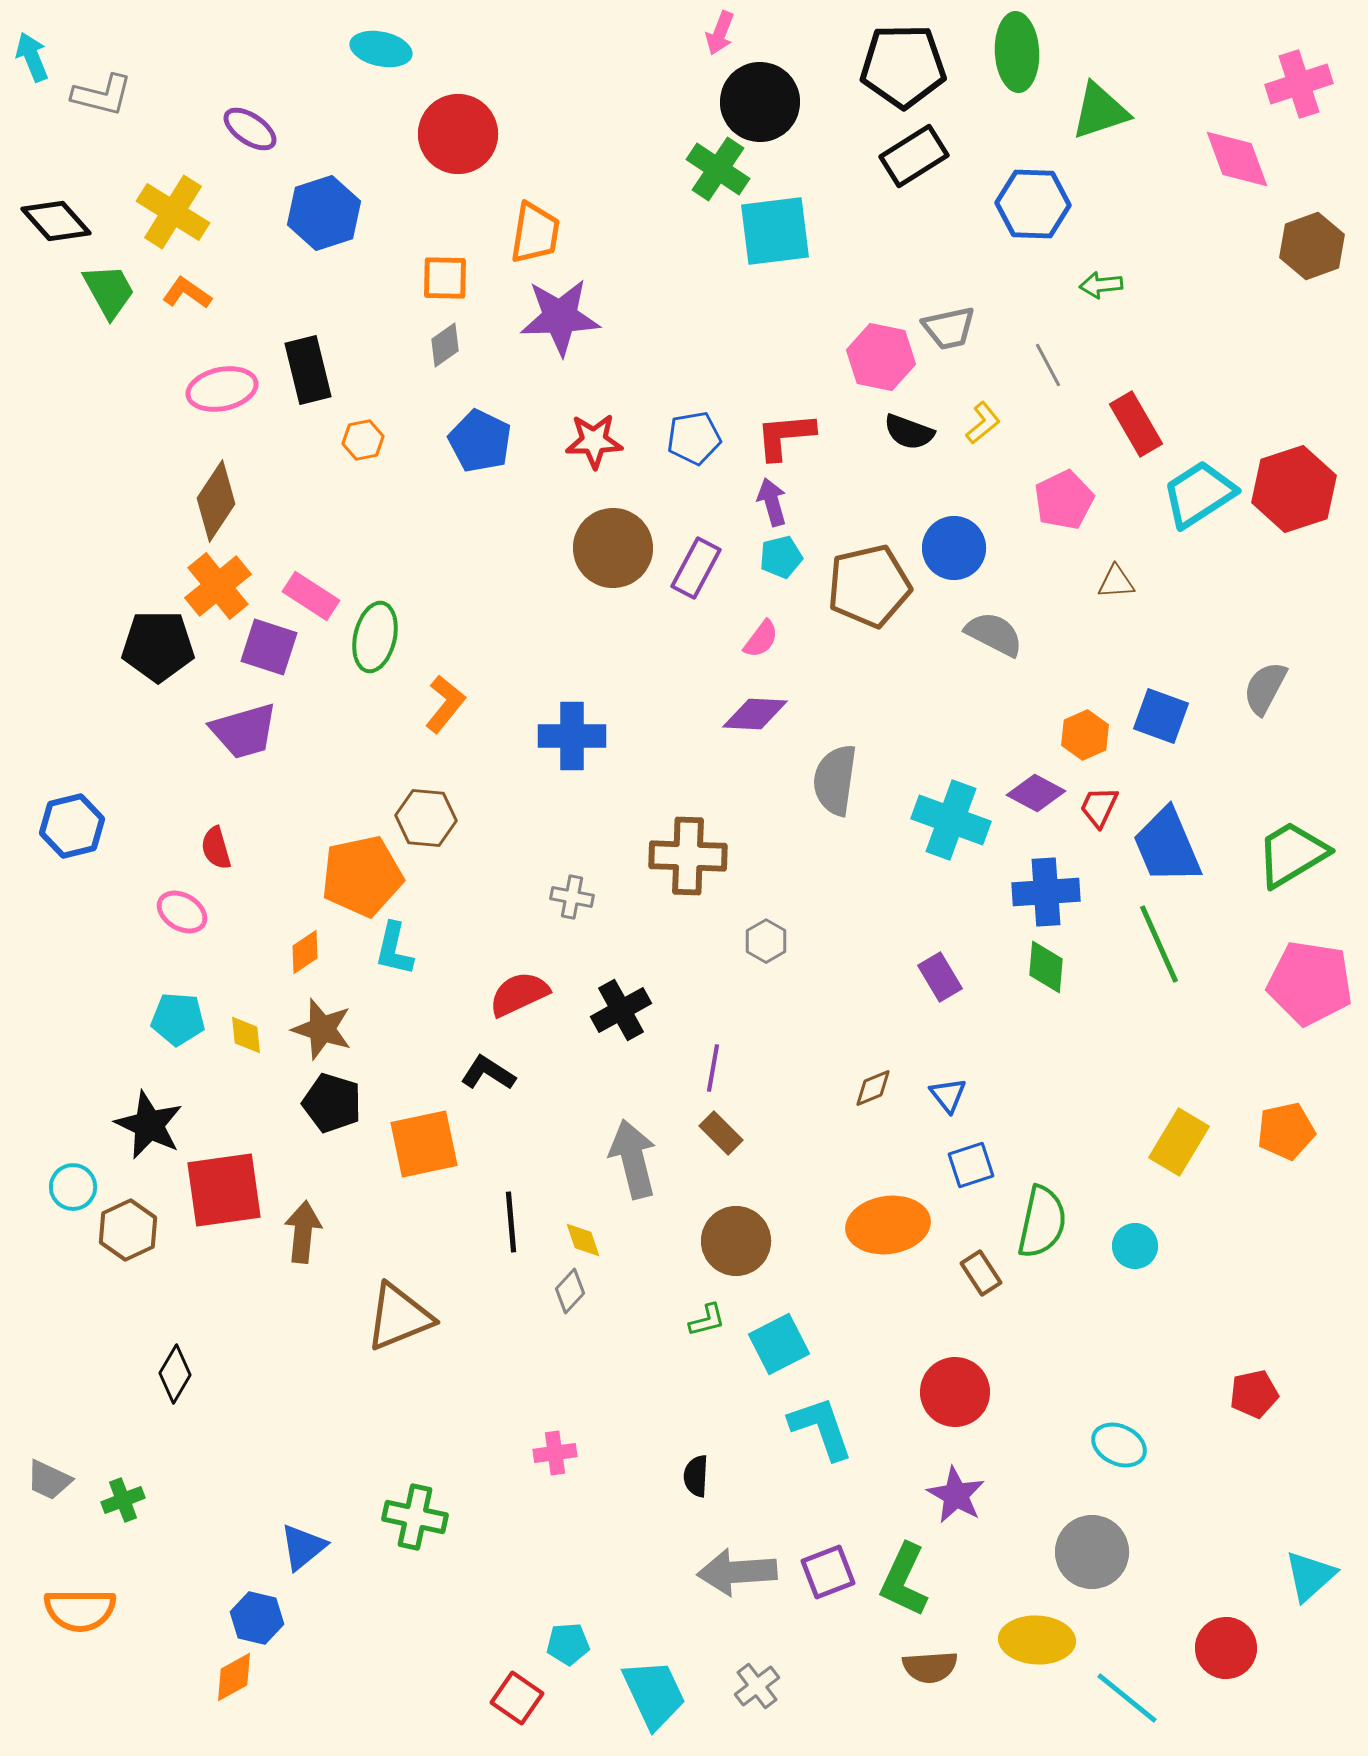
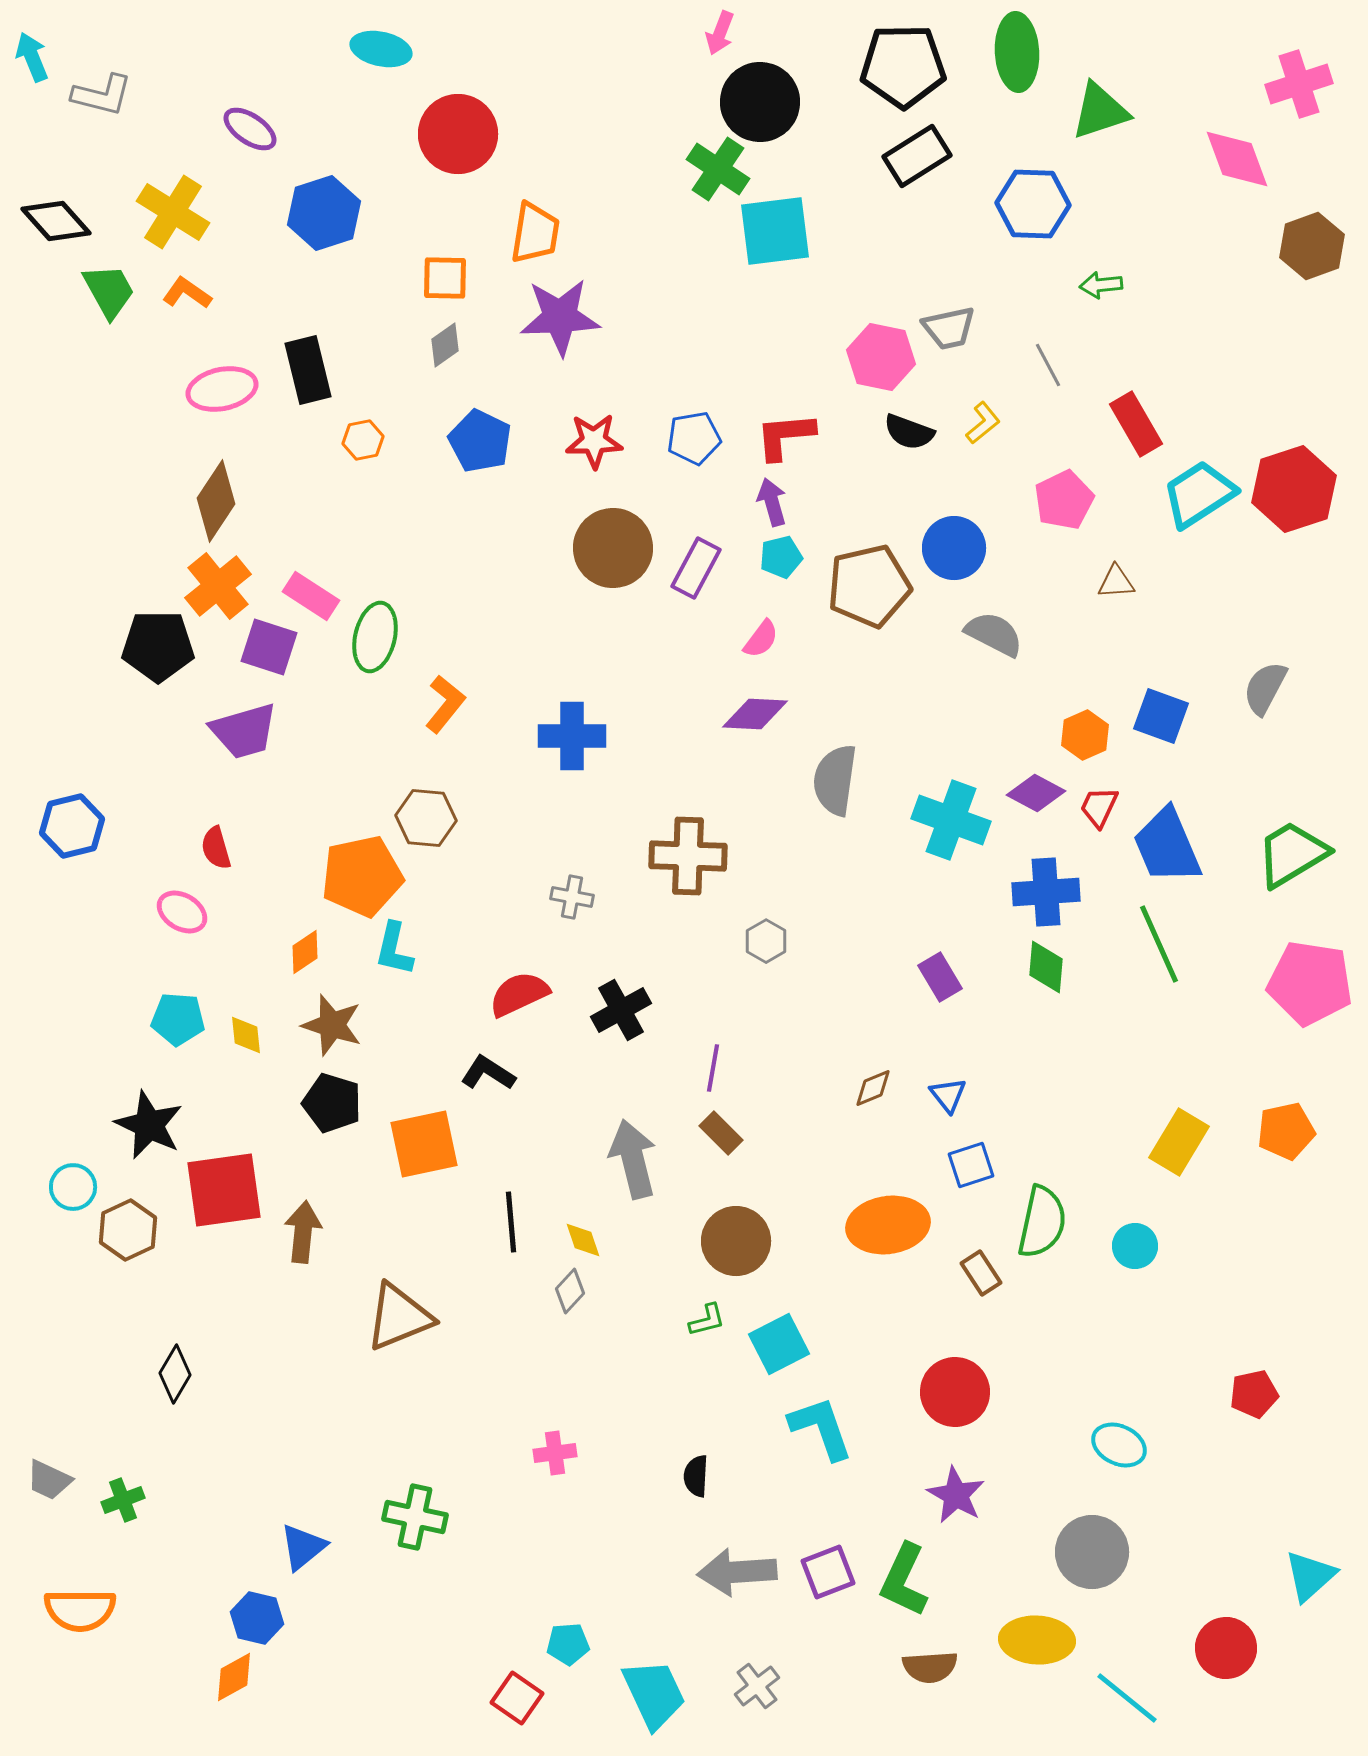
black rectangle at (914, 156): moved 3 px right
brown star at (322, 1029): moved 10 px right, 4 px up
